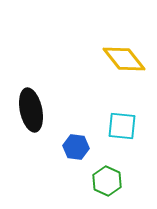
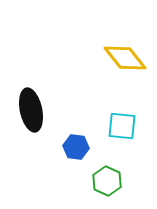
yellow diamond: moved 1 px right, 1 px up
